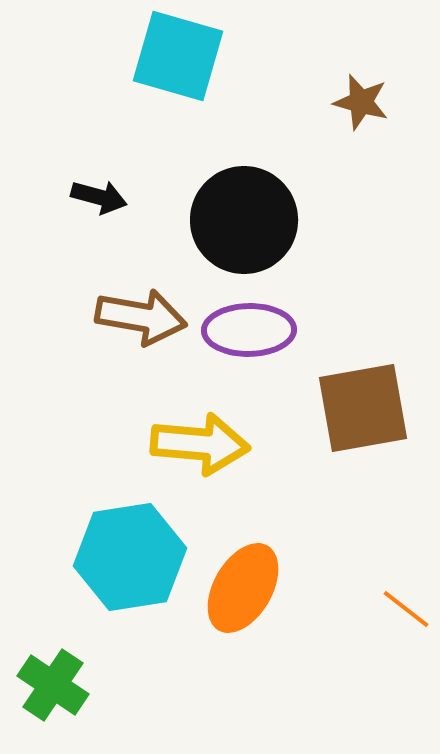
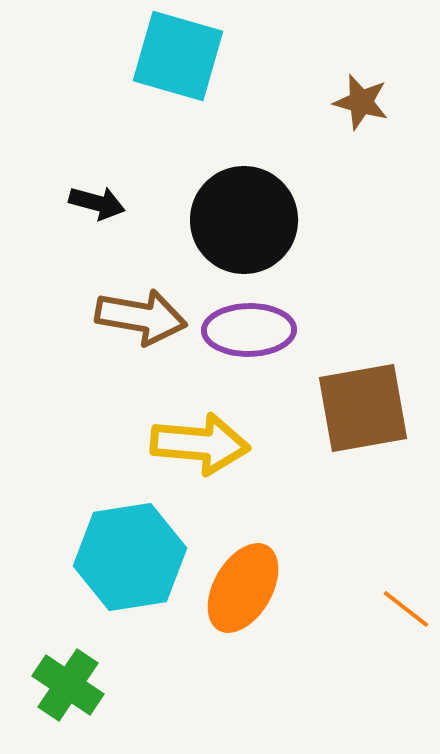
black arrow: moved 2 px left, 6 px down
green cross: moved 15 px right
